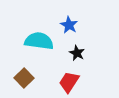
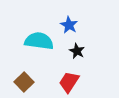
black star: moved 2 px up
brown square: moved 4 px down
